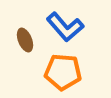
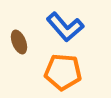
brown ellipse: moved 6 px left, 2 px down
